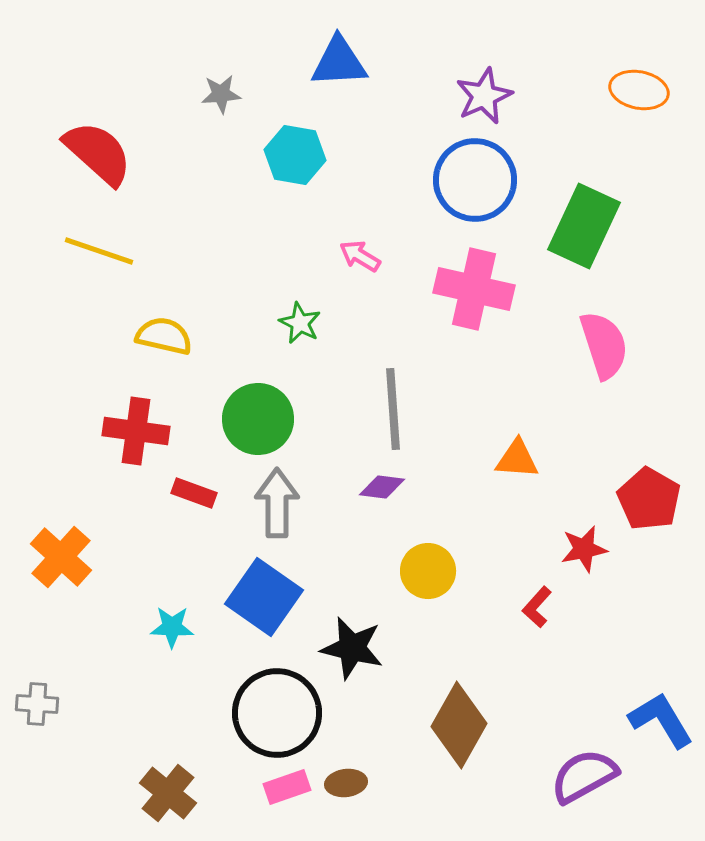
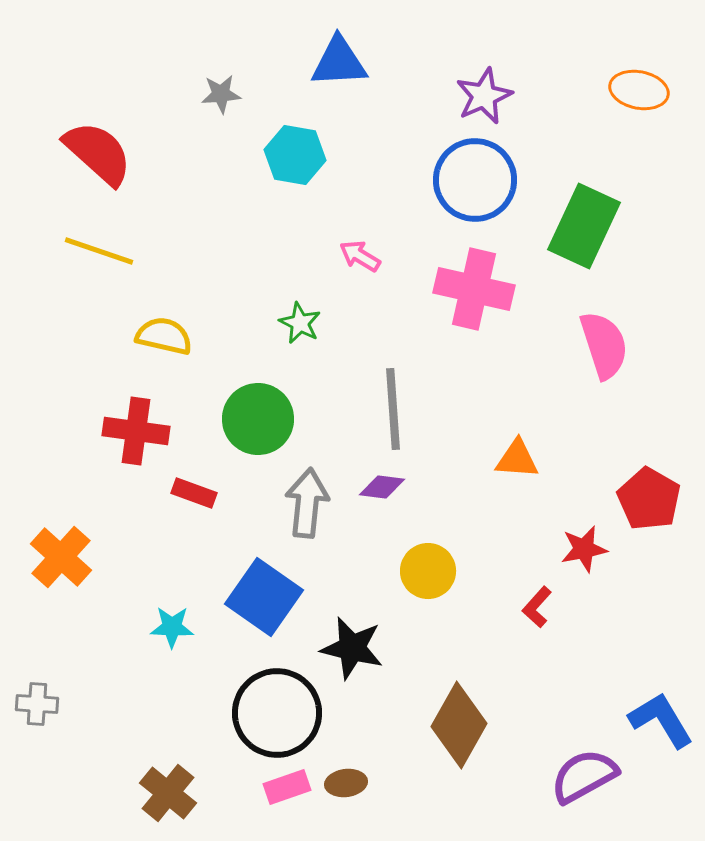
gray arrow: moved 30 px right; rotated 6 degrees clockwise
